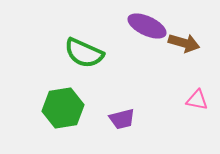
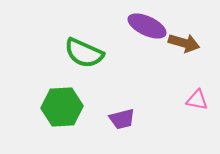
green hexagon: moved 1 px left, 1 px up; rotated 6 degrees clockwise
